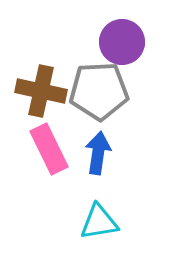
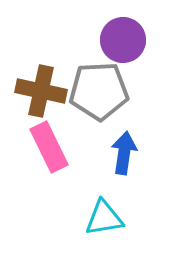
purple circle: moved 1 px right, 2 px up
pink rectangle: moved 2 px up
blue arrow: moved 26 px right
cyan triangle: moved 5 px right, 4 px up
